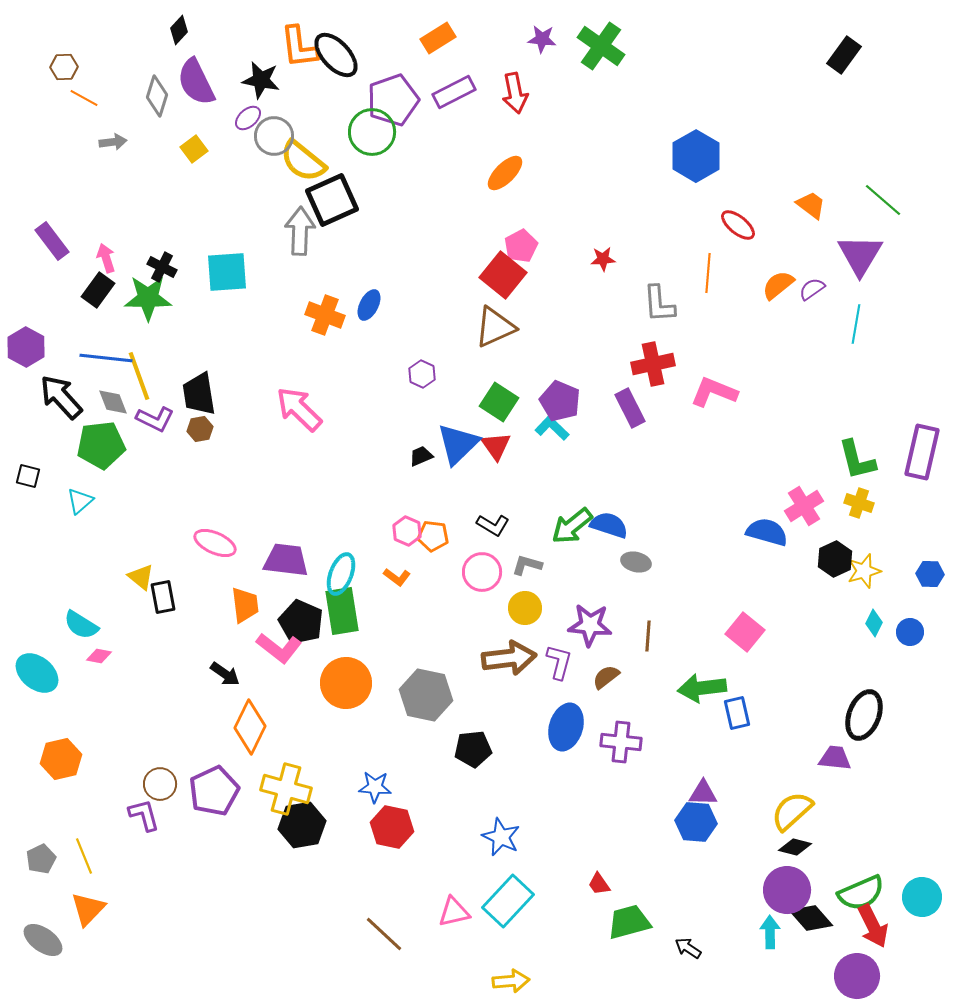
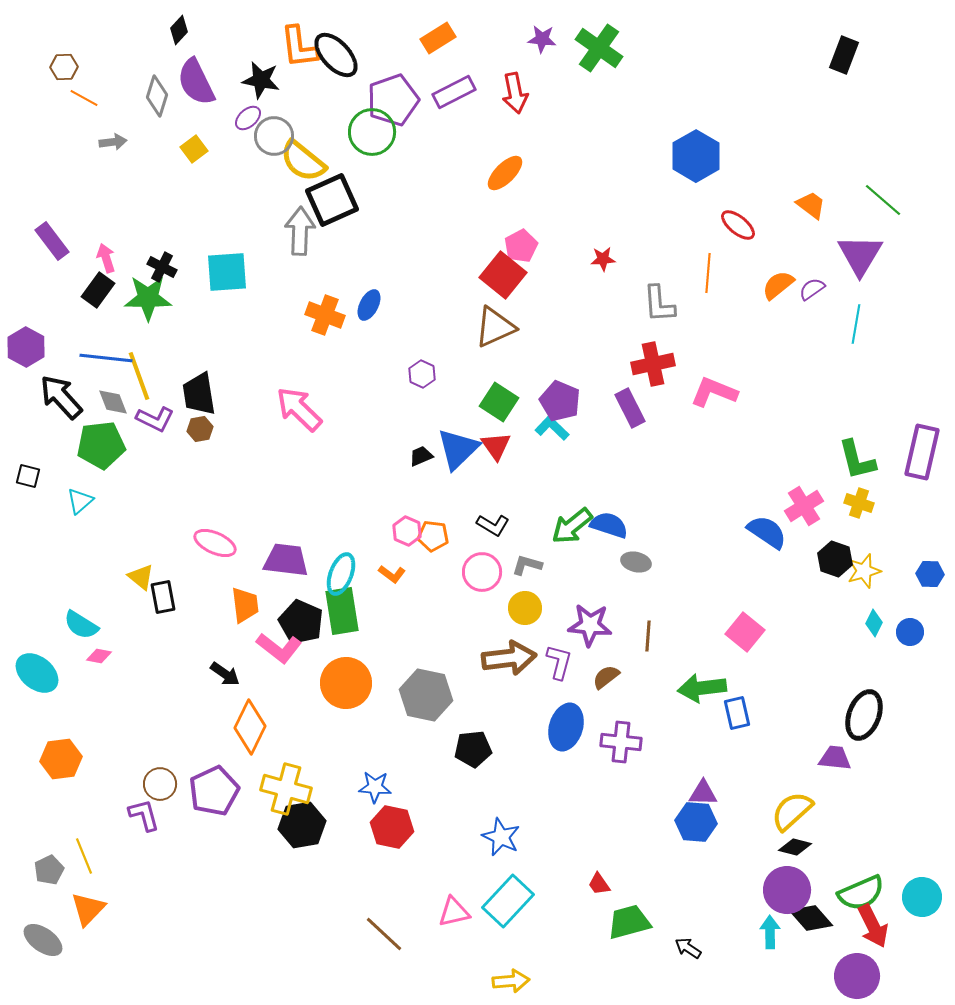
green cross at (601, 46): moved 2 px left, 2 px down
black rectangle at (844, 55): rotated 15 degrees counterclockwise
blue triangle at (458, 444): moved 5 px down
blue semicircle at (767, 532): rotated 18 degrees clockwise
black hexagon at (835, 559): rotated 16 degrees counterclockwise
orange L-shape at (397, 577): moved 5 px left, 3 px up
orange hexagon at (61, 759): rotated 6 degrees clockwise
gray pentagon at (41, 859): moved 8 px right, 11 px down
